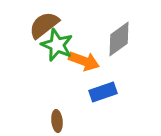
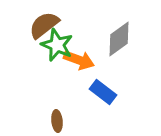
orange arrow: moved 5 px left, 1 px up
blue rectangle: rotated 56 degrees clockwise
